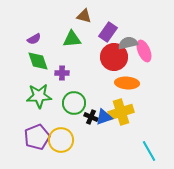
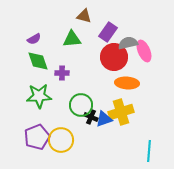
green circle: moved 7 px right, 2 px down
blue triangle: moved 2 px down
cyan line: rotated 35 degrees clockwise
